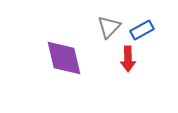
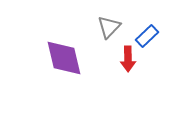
blue rectangle: moved 5 px right, 6 px down; rotated 15 degrees counterclockwise
